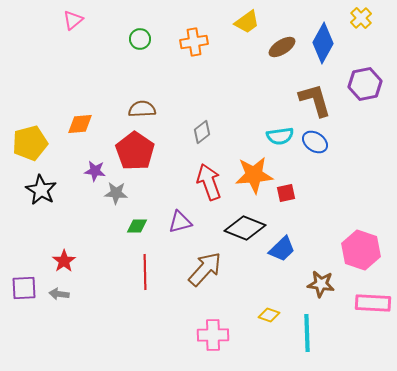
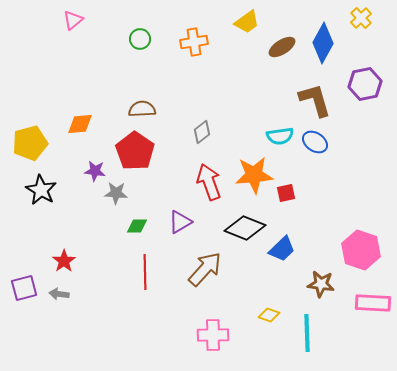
purple triangle: rotated 15 degrees counterclockwise
purple square: rotated 12 degrees counterclockwise
